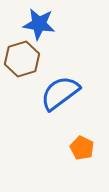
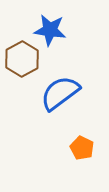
blue star: moved 11 px right, 6 px down
brown hexagon: rotated 12 degrees counterclockwise
